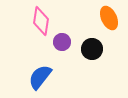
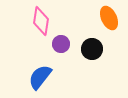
purple circle: moved 1 px left, 2 px down
